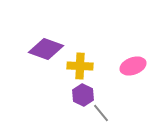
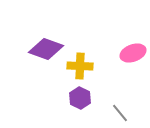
pink ellipse: moved 13 px up
purple hexagon: moved 3 px left, 3 px down
gray line: moved 19 px right
